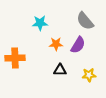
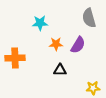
gray semicircle: moved 4 px right, 3 px up; rotated 24 degrees clockwise
yellow star: moved 4 px right, 13 px down
